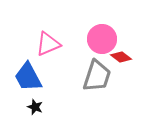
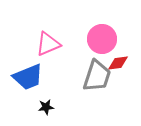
red diamond: moved 3 px left, 6 px down; rotated 45 degrees counterclockwise
blue trapezoid: rotated 84 degrees counterclockwise
black star: moved 11 px right; rotated 28 degrees counterclockwise
